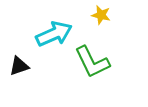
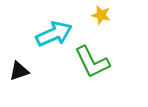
black triangle: moved 5 px down
